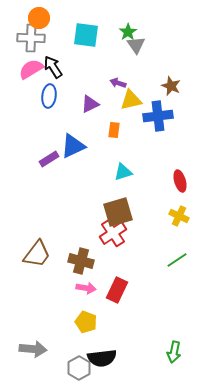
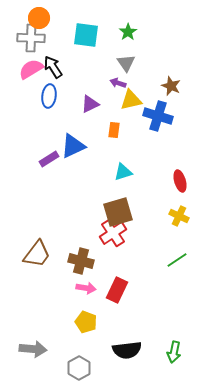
gray triangle: moved 10 px left, 18 px down
blue cross: rotated 24 degrees clockwise
black semicircle: moved 25 px right, 8 px up
